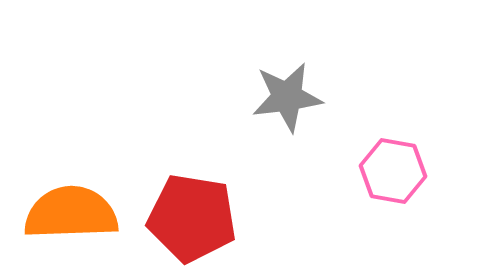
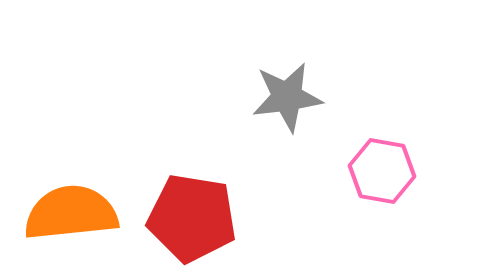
pink hexagon: moved 11 px left
orange semicircle: rotated 4 degrees counterclockwise
